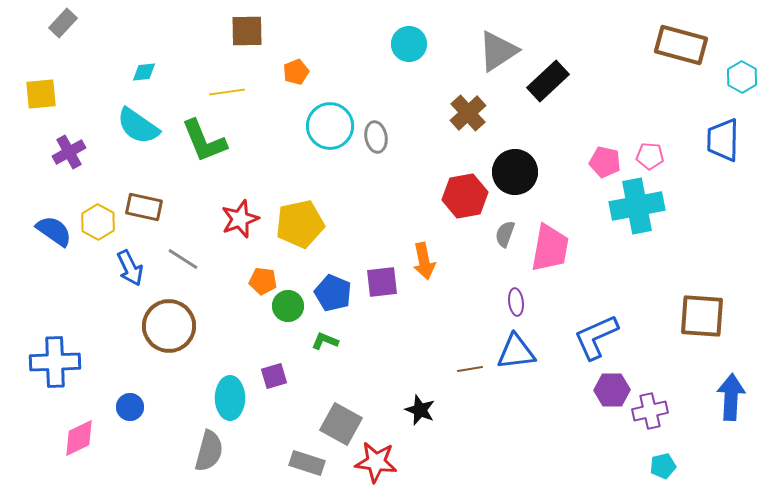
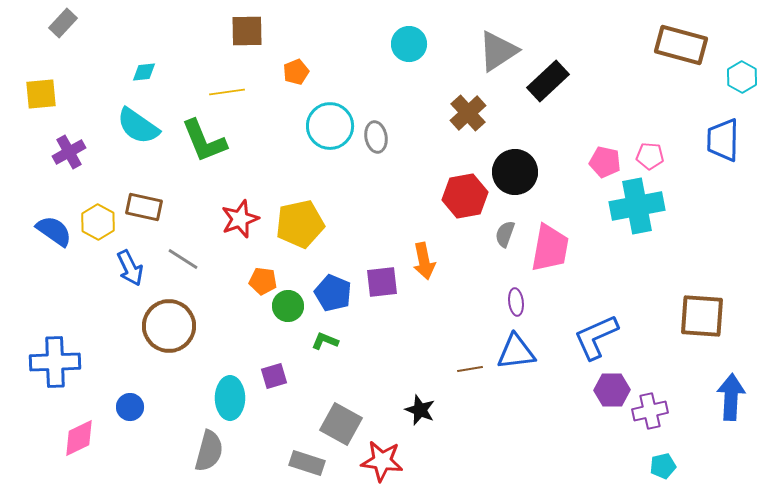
red star at (376, 462): moved 6 px right, 1 px up
